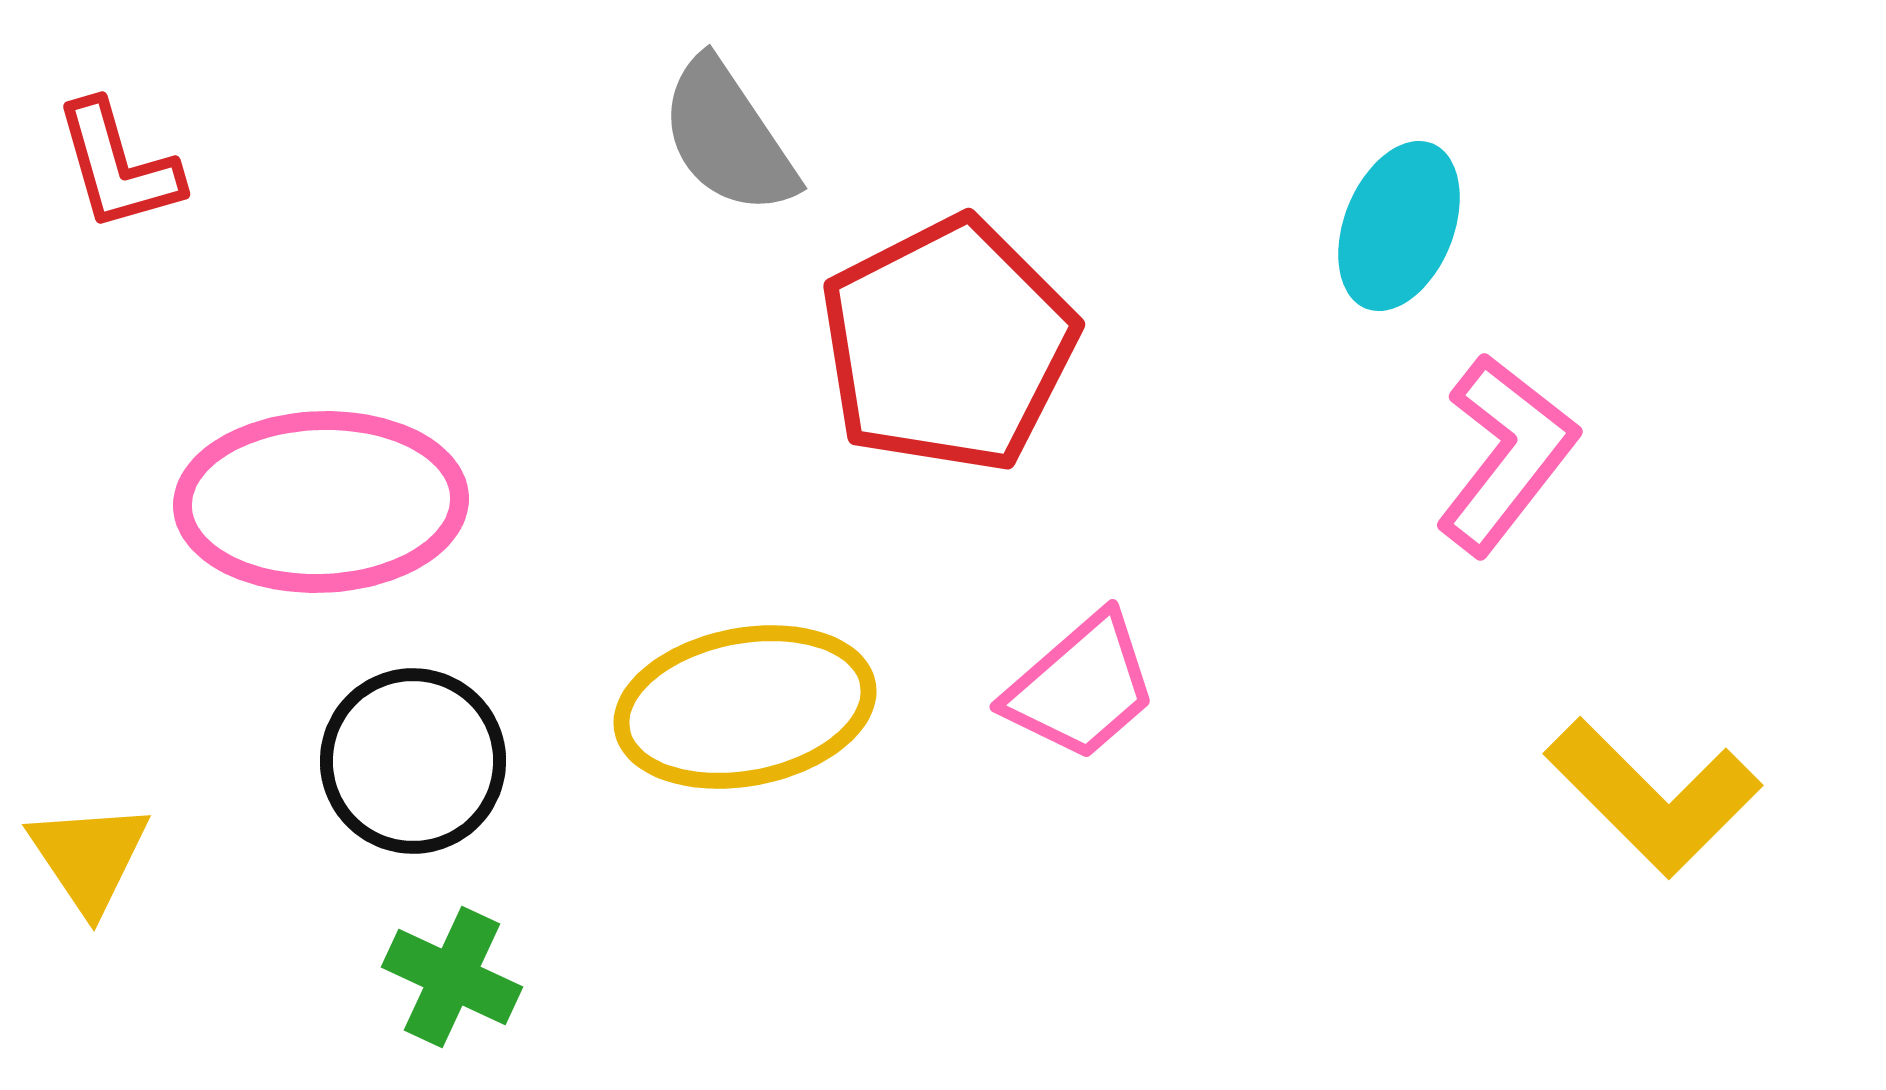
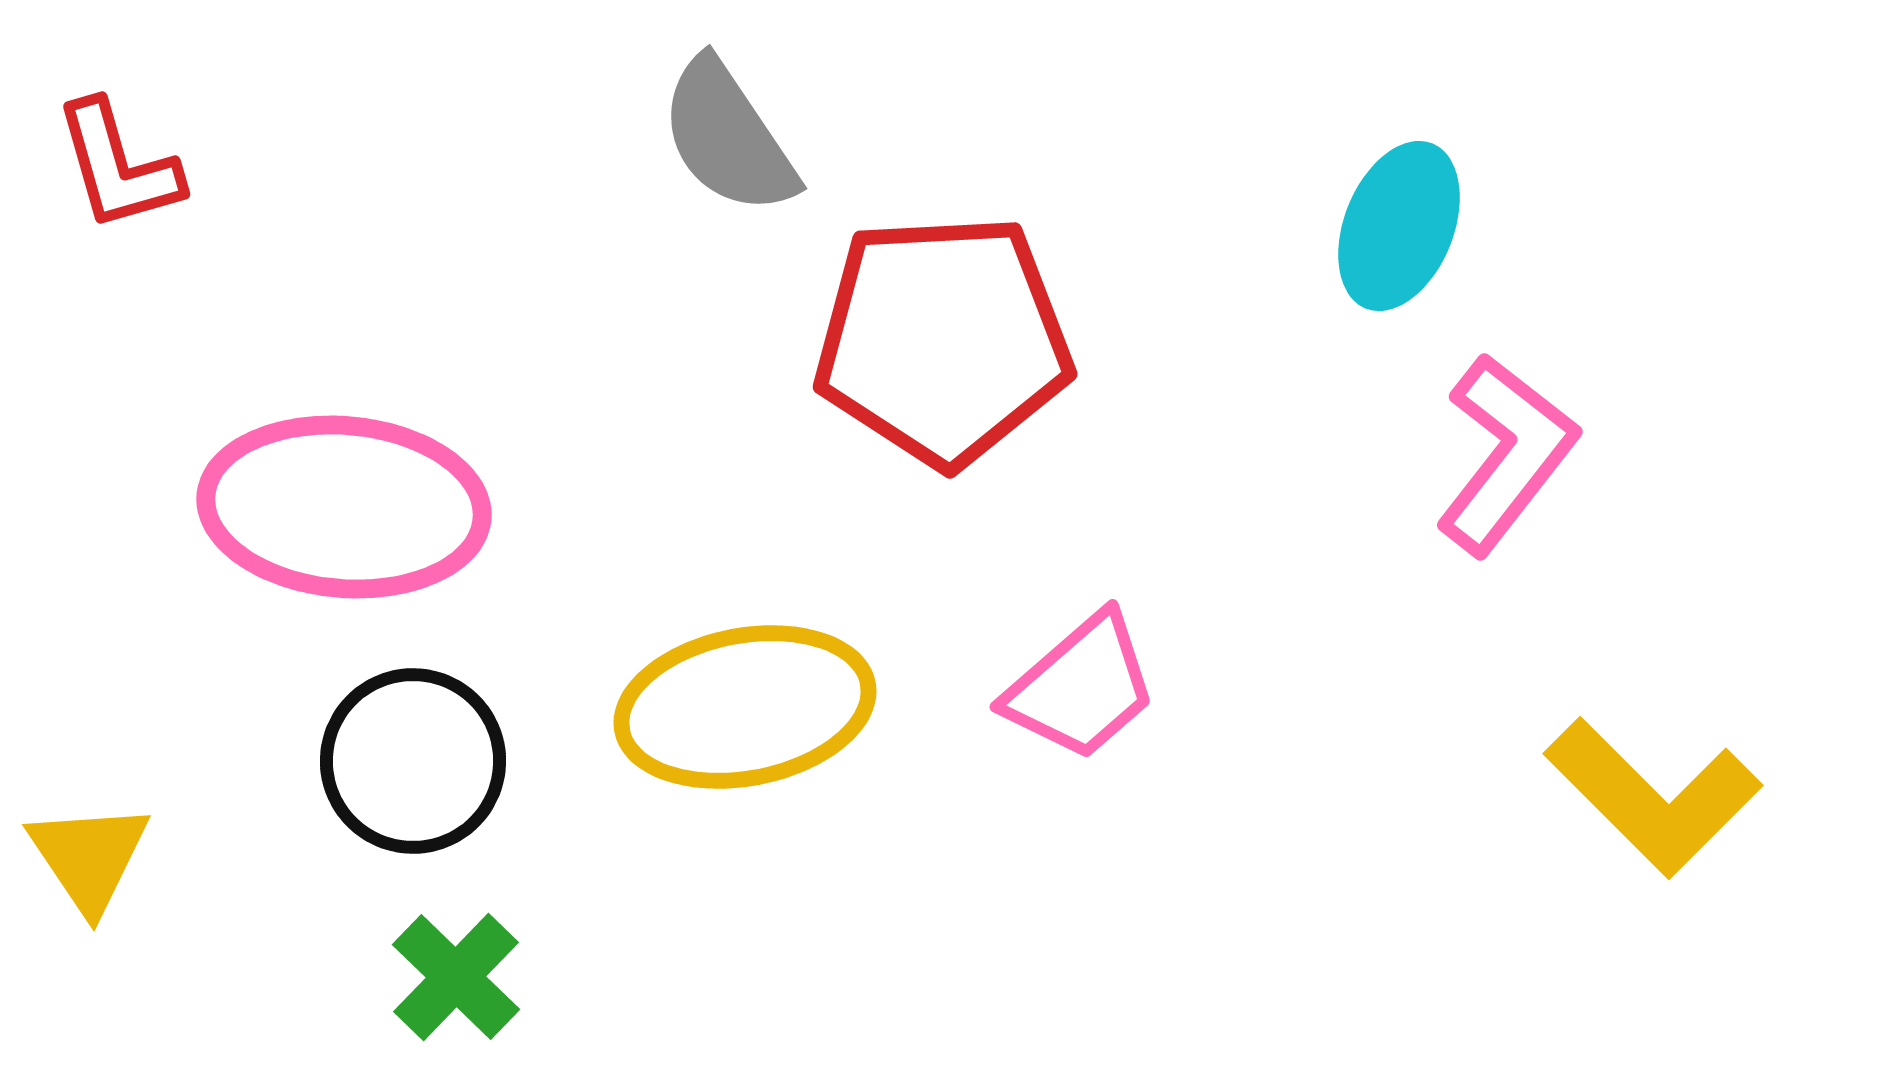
red pentagon: moved 5 px left, 5 px up; rotated 24 degrees clockwise
pink ellipse: moved 23 px right, 5 px down; rotated 7 degrees clockwise
green cross: moved 4 px right; rotated 19 degrees clockwise
